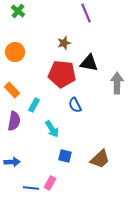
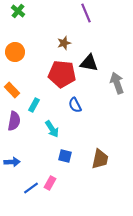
gray arrow: rotated 20 degrees counterclockwise
brown trapezoid: rotated 35 degrees counterclockwise
blue line: rotated 42 degrees counterclockwise
